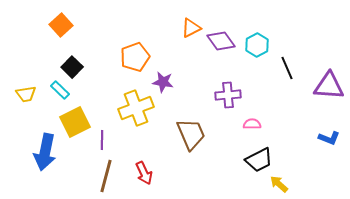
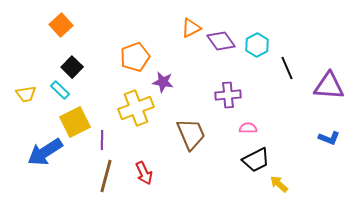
pink semicircle: moved 4 px left, 4 px down
blue arrow: rotated 45 degrees clockwise
black trapezoid: moved 3 px left
